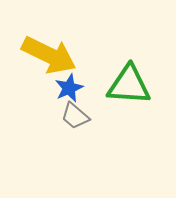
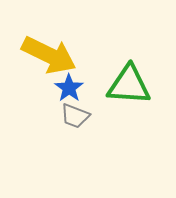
blue star: rotated 12 degrees counterclockwise
gray trapezoid: rotated 20 degrees counterclockwise
